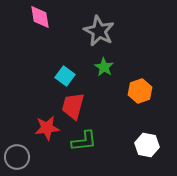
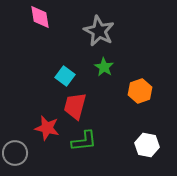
red trapezoid: moved 2 px right
red star: rotated 20 degrees clockwise
gray circle: moved 2 px left, 4 px up
